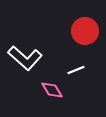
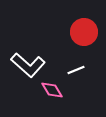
red circle: moved 1 px left, 1 px down
white L-shape: moved 3 px right, 7 px down
